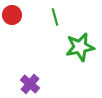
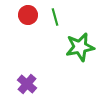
red circle: moved 16 px right
purple cross: moved 3 px left
